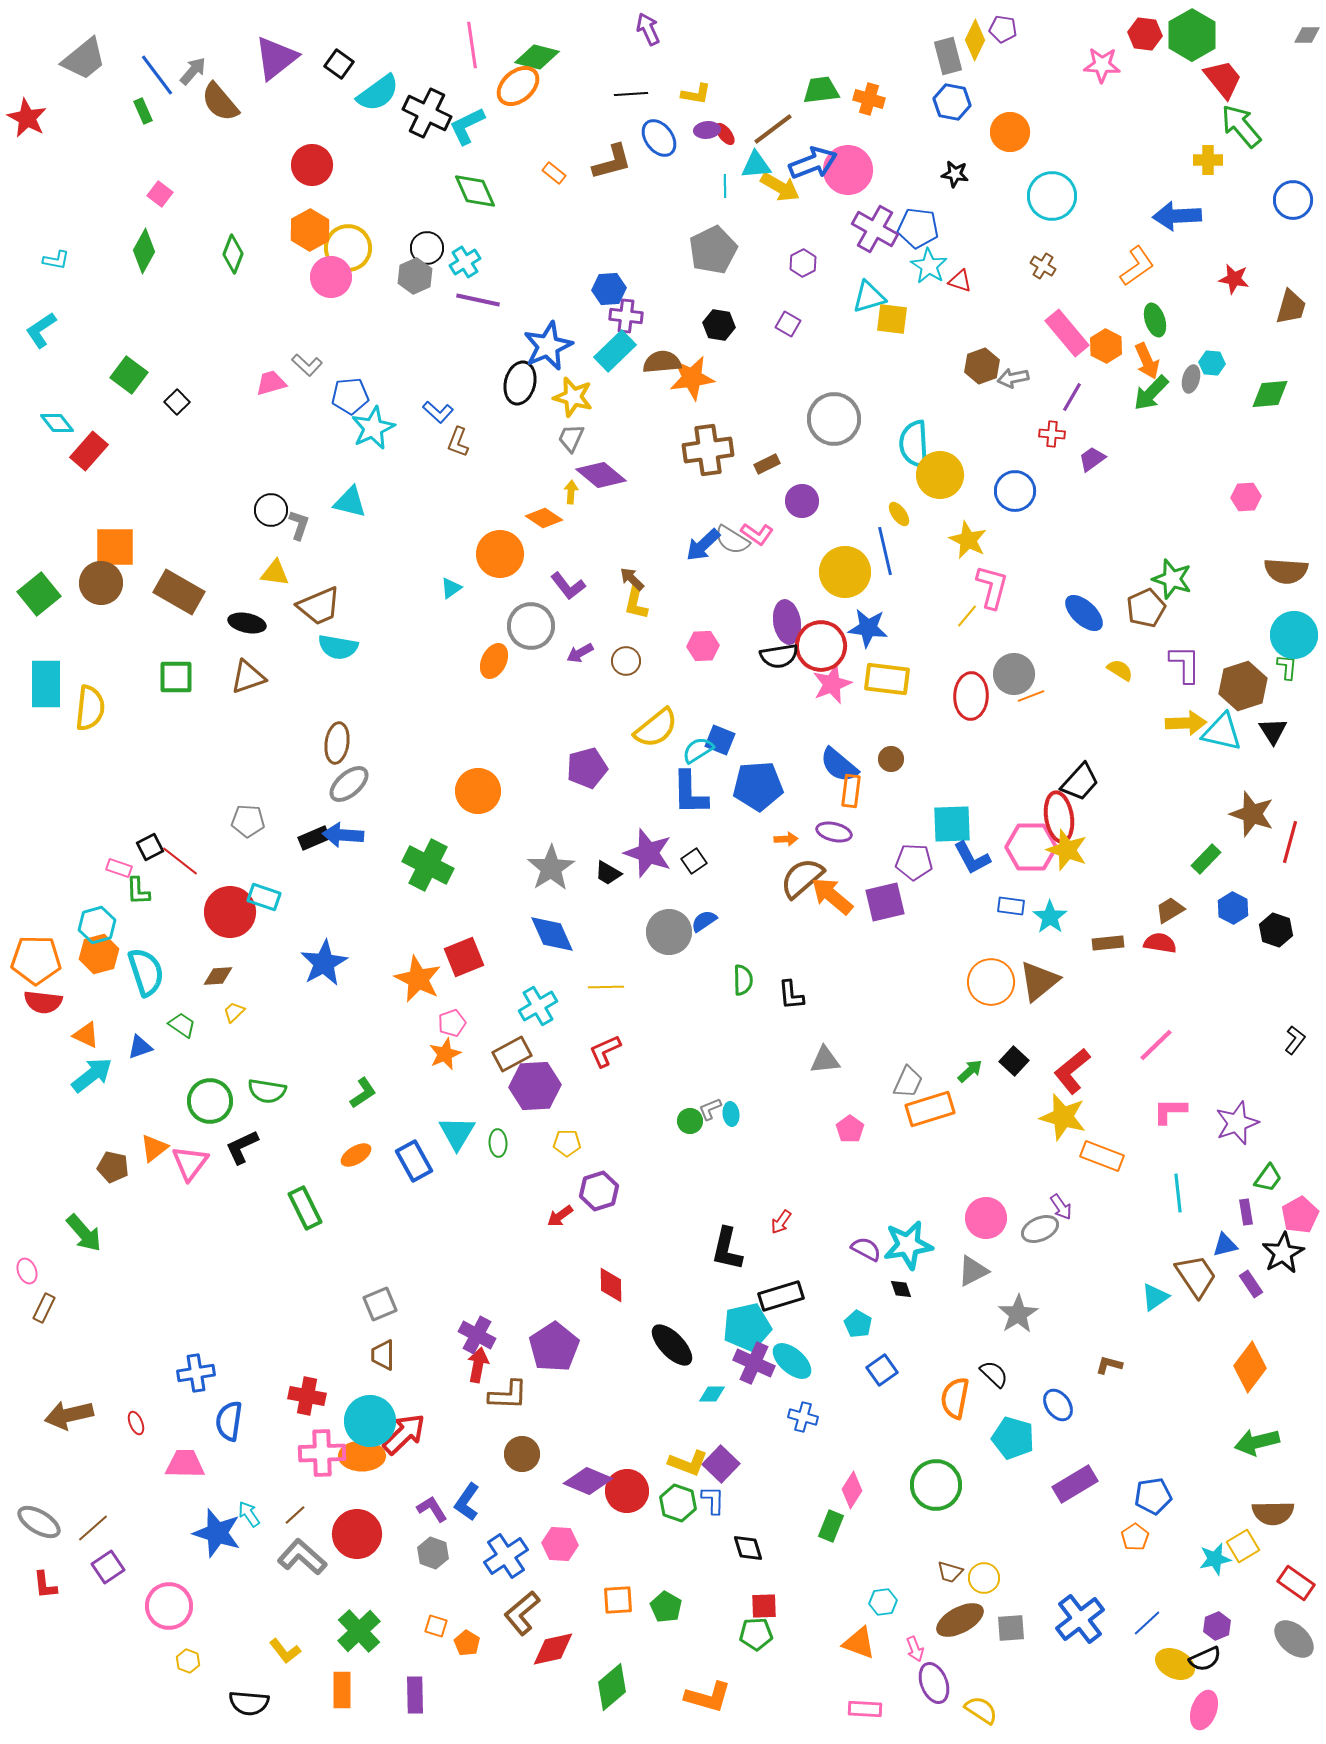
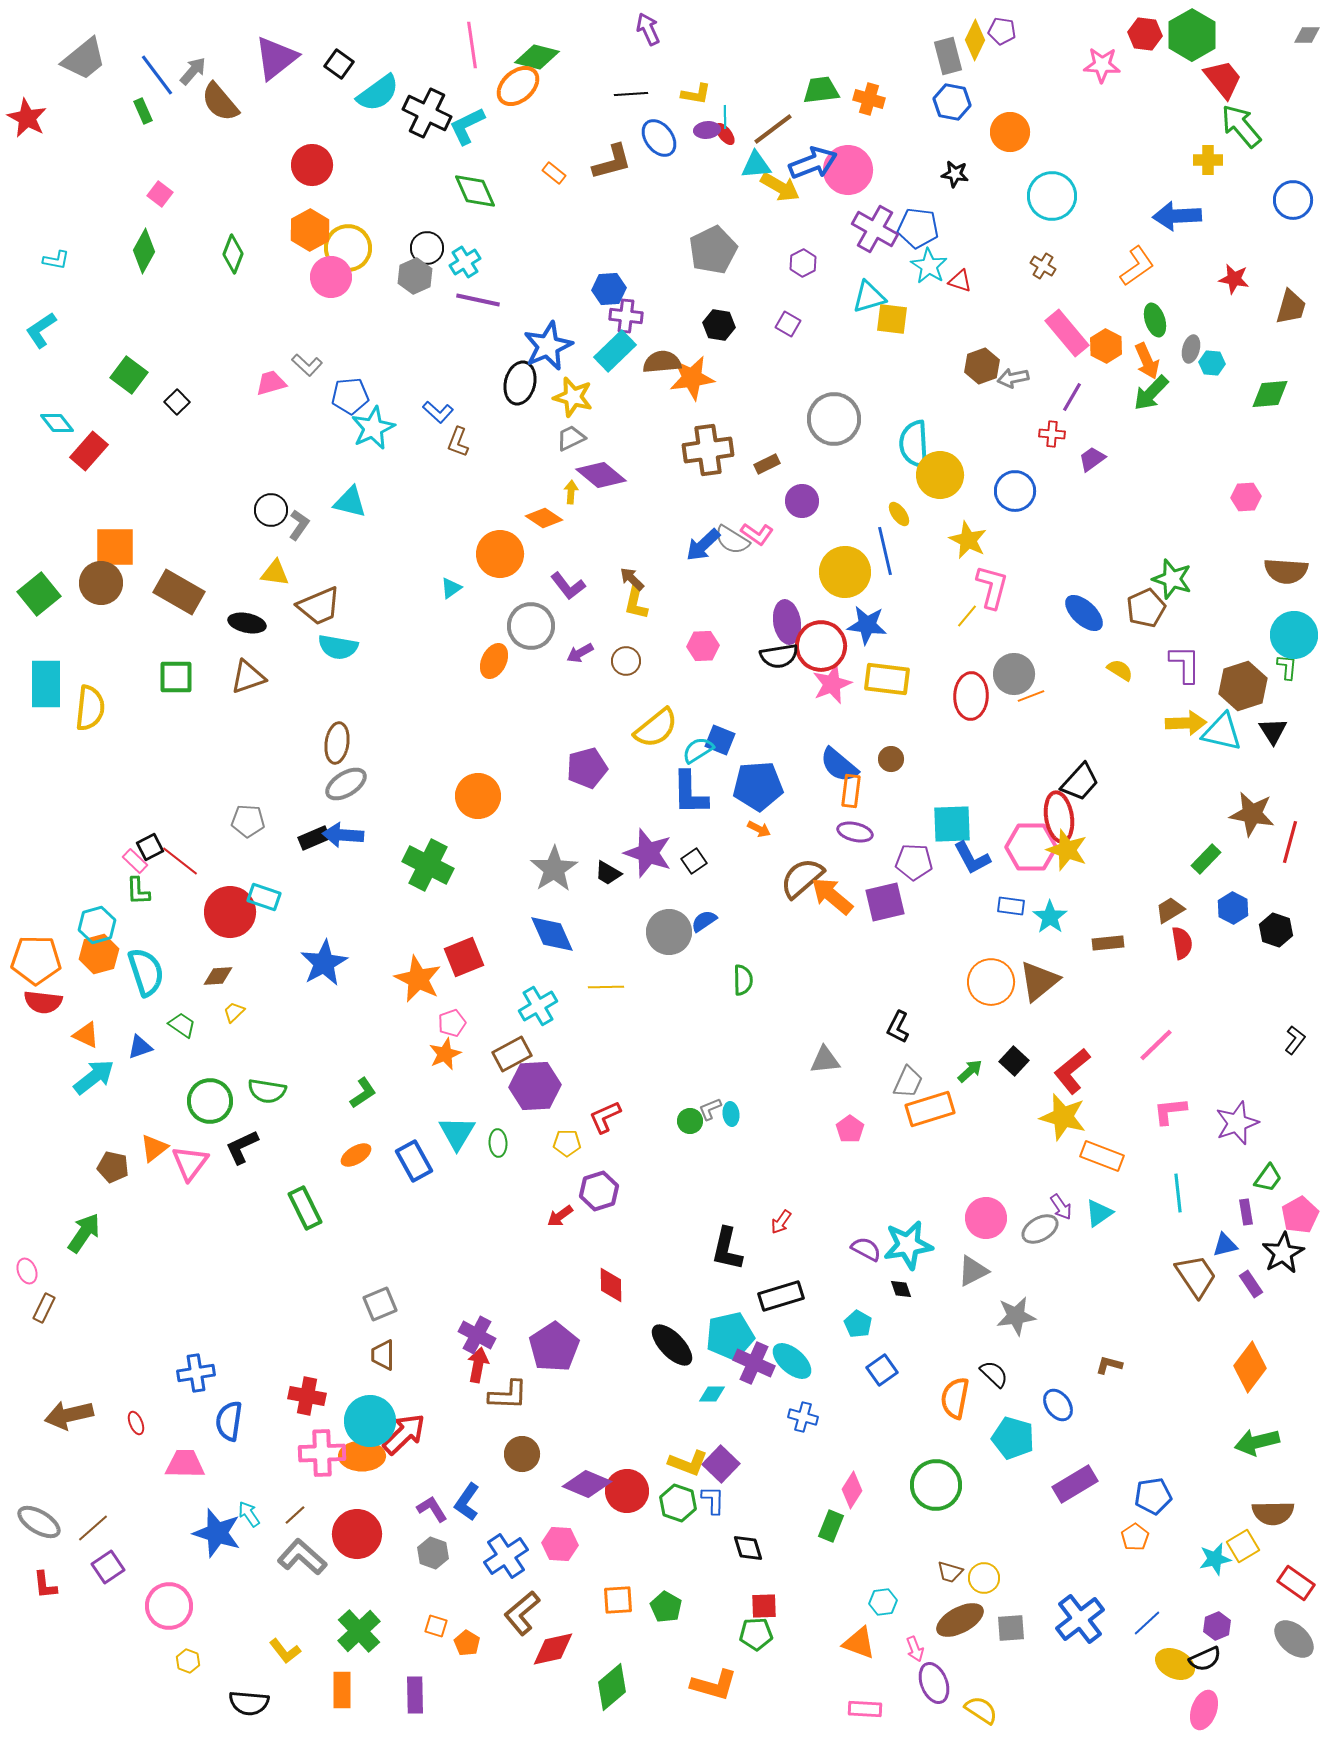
purple pentagon at (1003, 29): moved 1 px left, 2 px down
cyan line at (725, 186): moved 69 px up
gray ellipse at (1191, 379): moved 30 px up
gray trapezoid at (571, 438): rotated 40 degrees clockwise
gray L-shape at (299, 525): rotated 16 degrees clockwise
blue star at (868, 628): moved 1 px left, 3 px up
gray ellipse at (349, 784): moved 3 px left; rotated 9 degrees clockwise
orange circle at (478, 791): moved 5 px down
brown star at (1252, 814): rotated 9 degrees counterclockwise
purple ellipse at (834, 832): moved 21 px right
orange arrow at (786, 839): moved 27 px left, 10 px up; rotated 30 degrees clockwise
pink rectangle at (119, 868): moved 16 px right, 7 px up; rotated 25 degrees clockwise
gray star at (551, 868): moved 3 px right, 1 px down
red semicircle at (1160, 943): moved 22 px right; rotated 72 degrees clockwise
black L-shape at (791, 995): moved 107 px right, 32 px down; rotated 32 degrees clockwise
red L-shape at (605, 1051): moved 66 px down
cyan arrow at (92, 1075): moved 2 px right, 2 px down
pink L-shape at (1170, 1111): rotated 6 degrees counterclockwise
gray ellipse at (1040, 1229): rotated 6 degrees counterclockwise
green arrow at (84, 1233): rotated 105 degrees counterclockwise
cyan triangle at (1155, 1297): moved 56 px left, 84 px up
gray star at (1018, 1314): moved 2 px left, 2 px down; rotated 24 degrees clockwise
cyan pentagon at (747, 1327): moved 17 px left, 9 px down
purple diamond at (588, 1481): moved 1 px left, 3 px down
orange L-shape at (708, 1697): moved 6 px right, 12 px up
